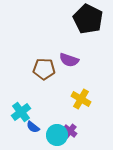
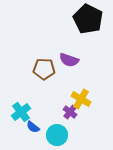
purple cross: moved 19 px up
